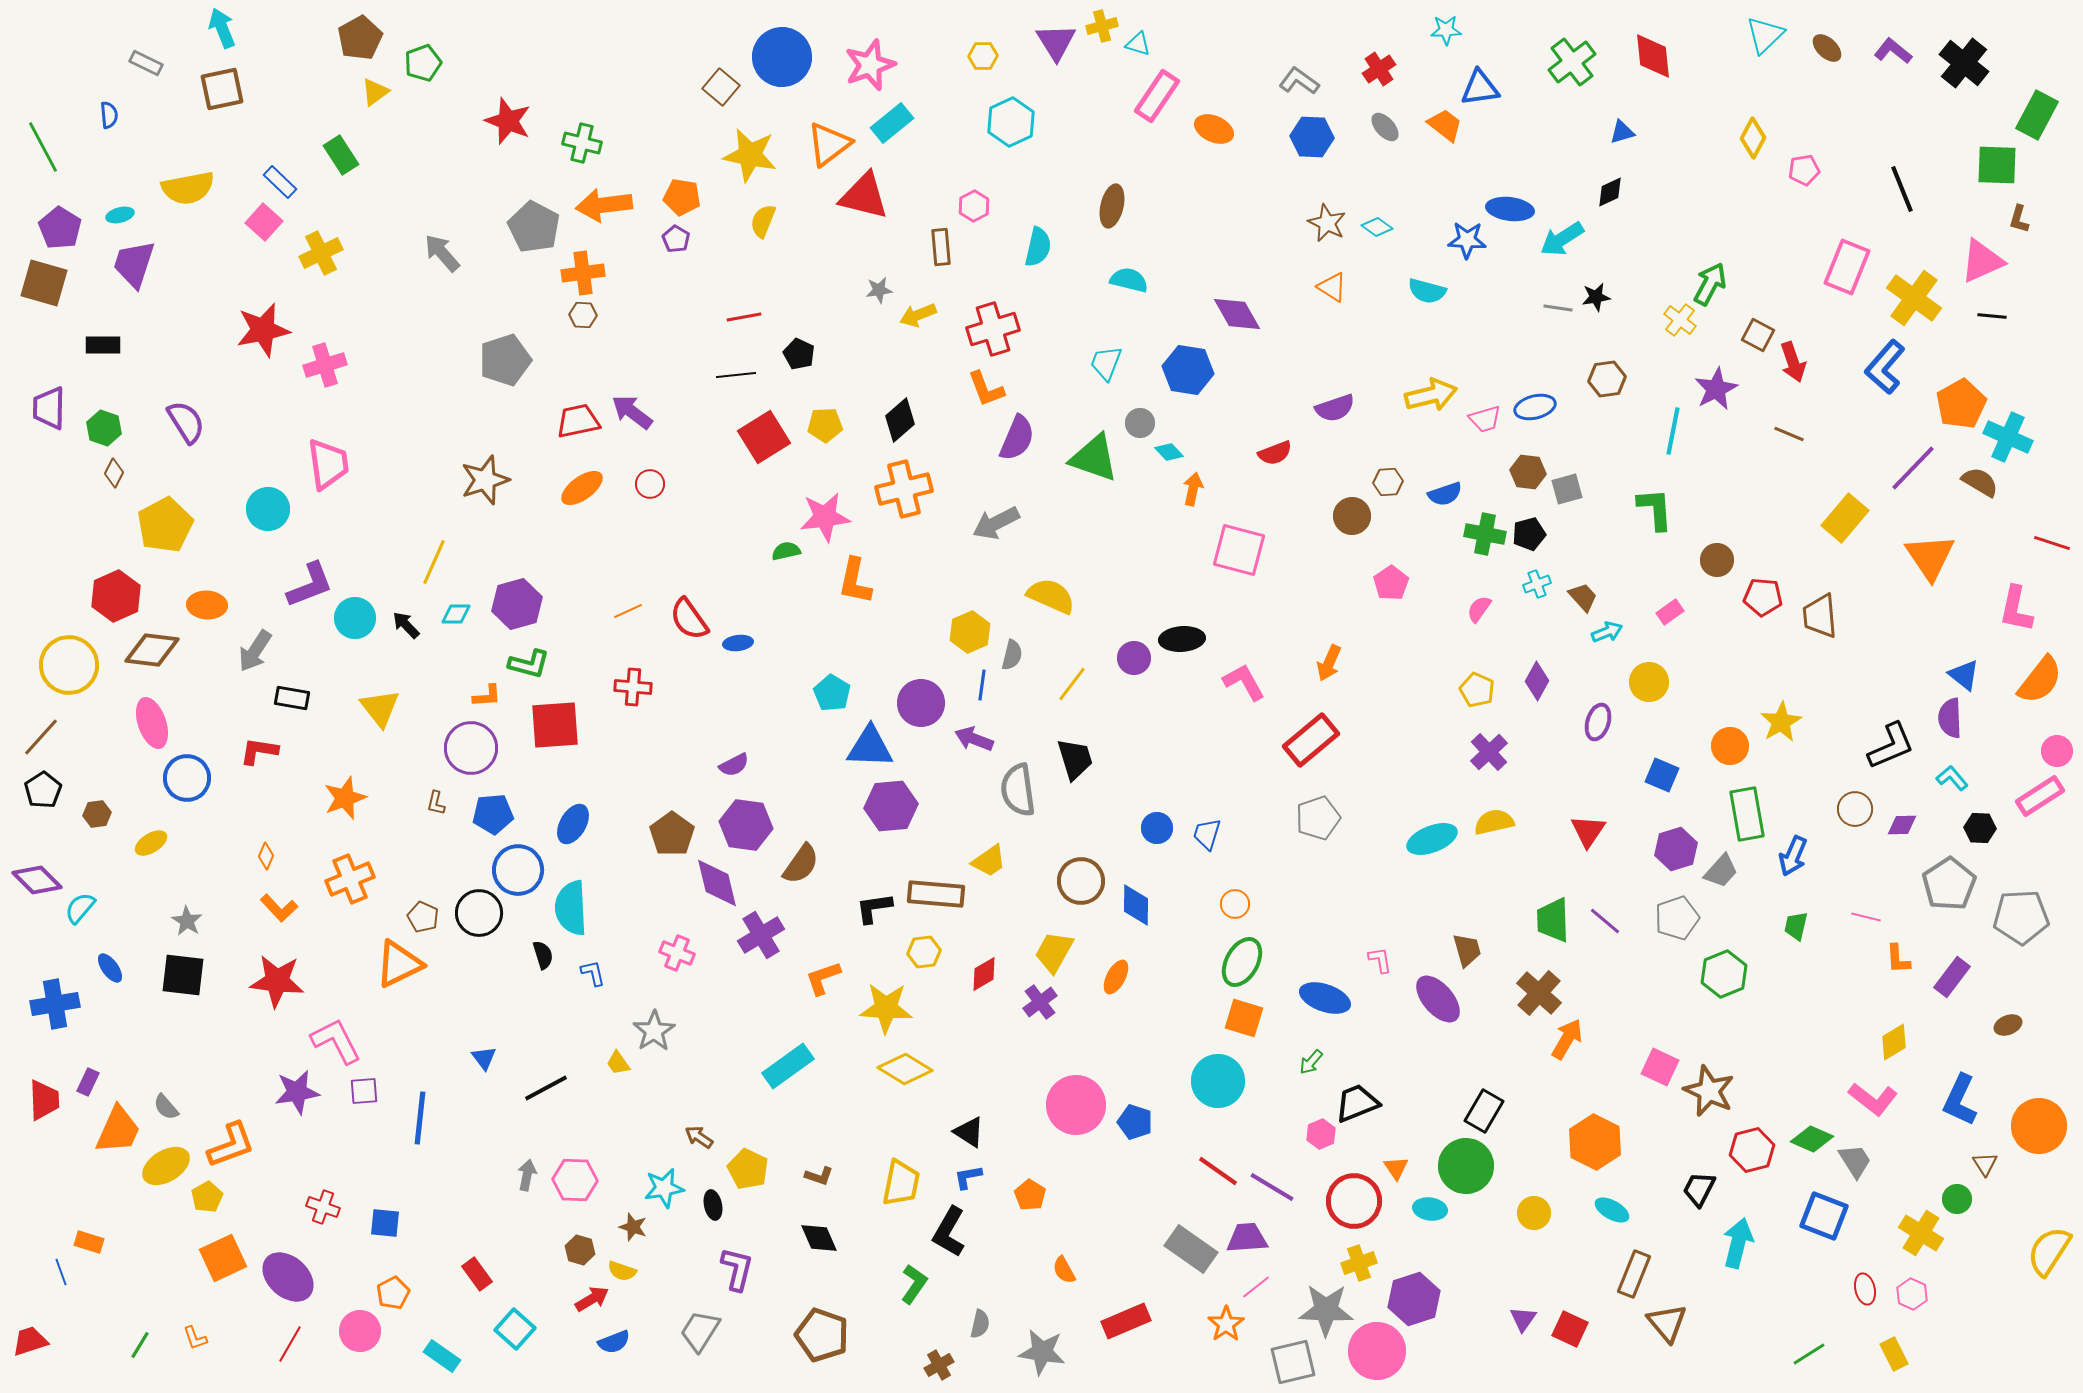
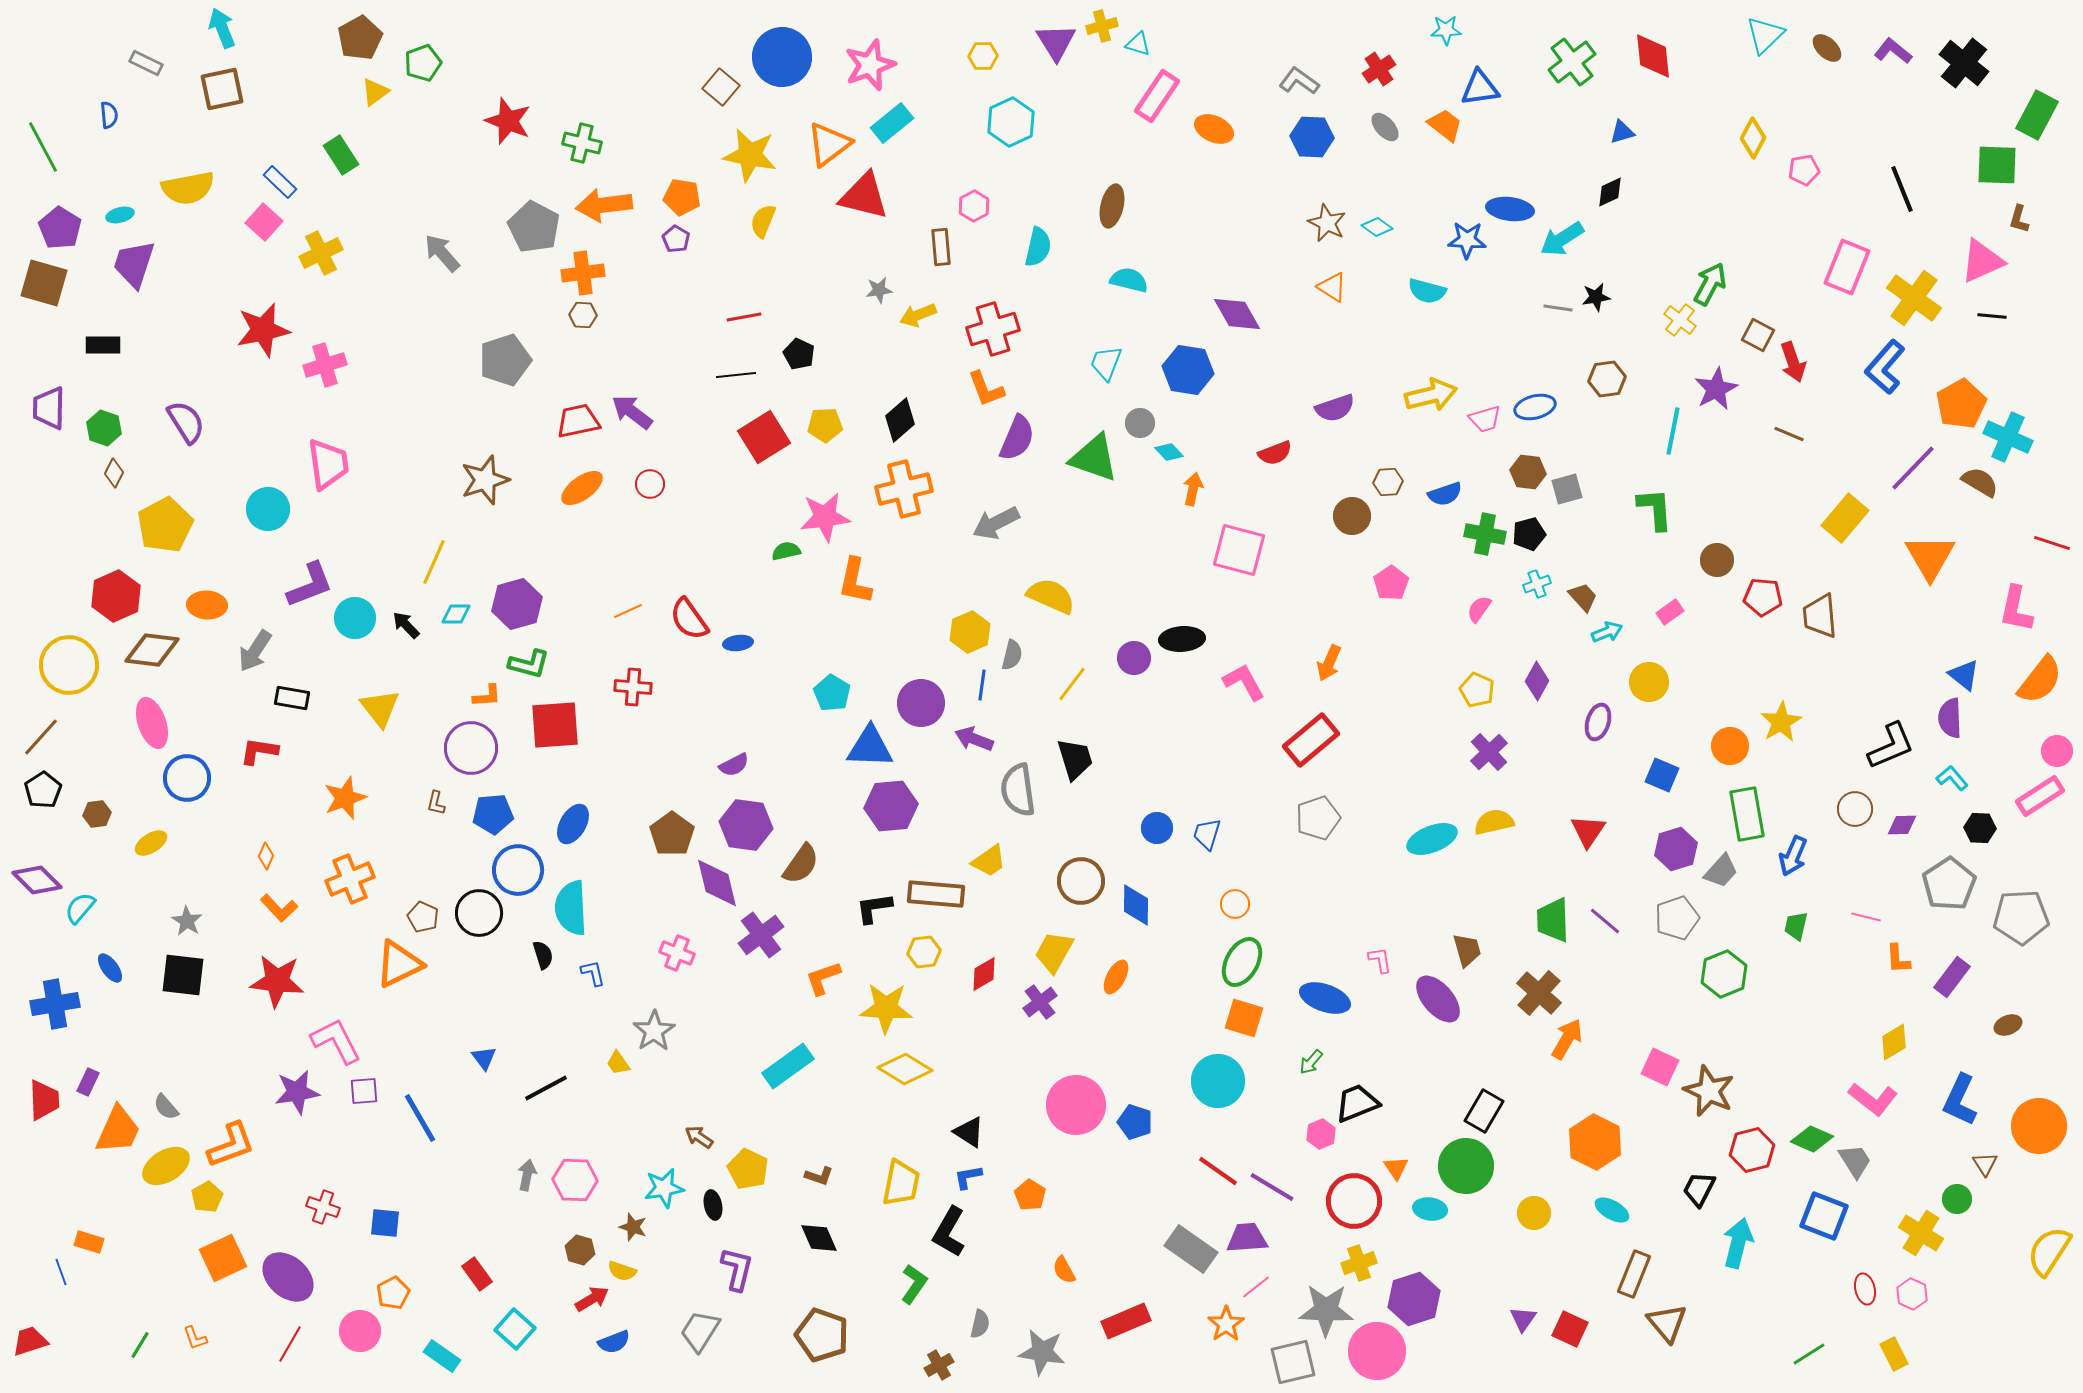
orange triangle at (1930, 557): rotated 4 degrees clockwise
purple cross at (761, 935): rotated 6 degrees counterclockwise
blue line at (420, 1118): rotated 36 degrees counterclockwise
